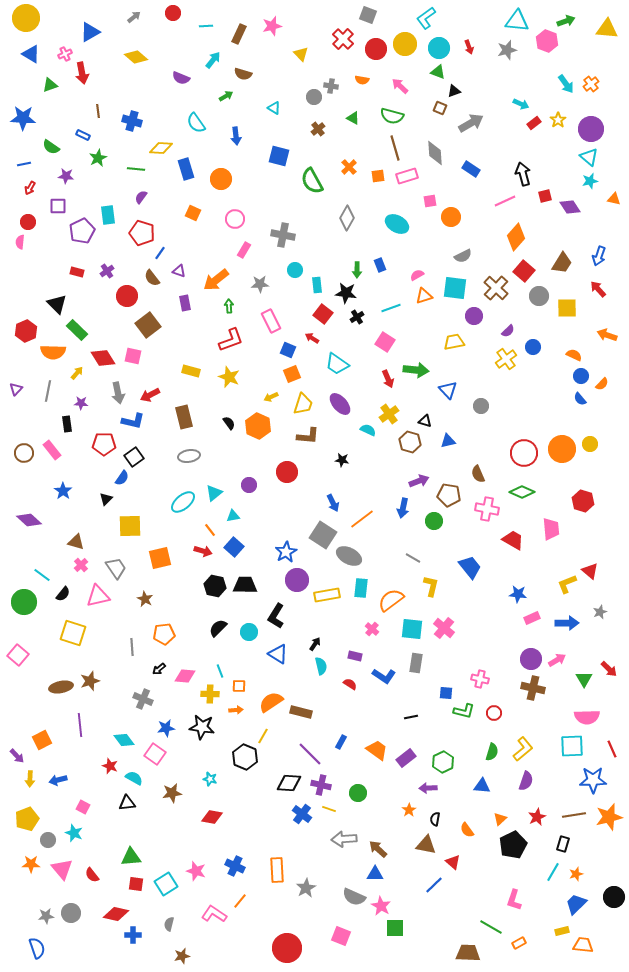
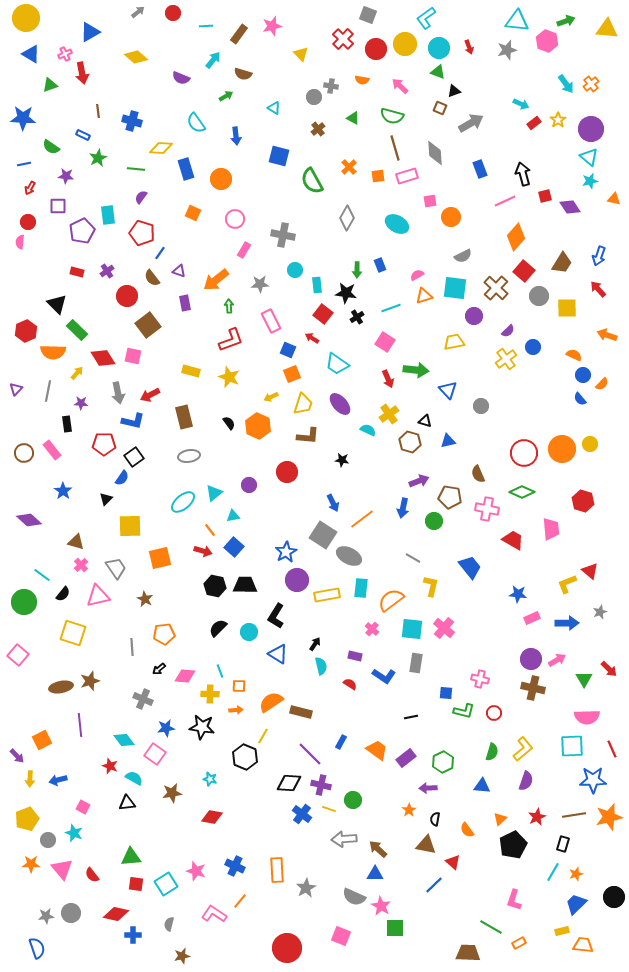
gray arrow at (134, 17): moved 4 px right, 5 px up
brown rectangle at (239, 34): rotated 12 degrees clockwise
blue rectangle at (471, 169): moved 9 px right; rotated 36 degrees clockwise
blue circle at (581, 376): moved 2 px right, 1 px up
brown pentagon at (449, 495): moved 1 px right, 2 px down
green circle at (358, 793): moved 5 px left, 7 px down
